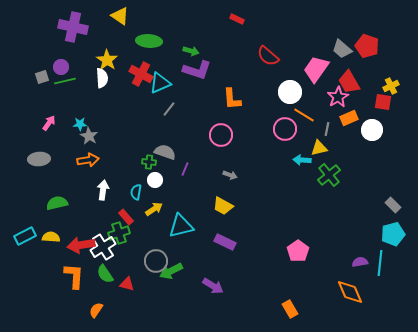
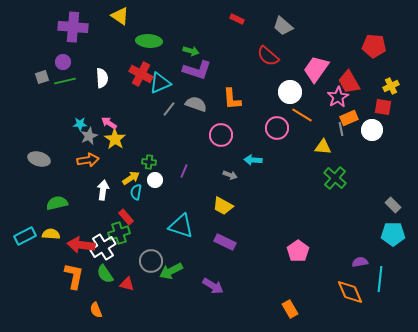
purple cross at (73, 27): rotated 8 degrees counterclockwise
red pentagon at (367, 46): moved 7 px right; rotated 15 degrees counterclockwise
gray trapezoid at (342, 49): moved 59 px left, 23 px up
yellow star at (107, 60): moved 8 px right, 79 px down
purple circle at (61, 67): moved 2 px right, 5 px up
red square at (383, 102): moved 5 px down
orange line at (304, 115): moved 2 px left
pink arrow at (49, 123): moved 60 px right; rotated 91 degrees counterclockwise
pink circle at (285, 129): moved 8 px left, 1 px up
gray line at (327, 129): moved 14 px right; rotated 24 degrees counterclockwise
gray star at (89, 136): rotated 18 degrees clockwise
yellow triangle at (319, 148): moved 4 px right, 1 px up; rotated 18 degrees clockwise
gray semicircle at (165, 152): moved 31 px right, 48 px up
gray ellipse at (39, 159): rotated 20 degrees clockwise
cyan arrow at (302, 160): moved 49 px left
purple line at (185, 169): moved 1 px left, 2 px down
green cross at (329, 175): moved 6 px right, 3 px down; rotated 10 degrees counterclockwise
yellow arrow at (154, 209): moved 23 px left, 31 px up
cyan triangle at (181, 226): rotated 32 degrees clockwise
cyan pentagon at (393, 234): rotated 15 degrees clockwise
yellow semicircle at (51, 237): moved 3 px up
red arrow at (81, 245): rotated 16 degrees clockwise
gray circle at (156, 261): moved 5 px left
cyan line at (380, 263): moved 16 px down
orange L-shape at (74, 276): rotated 8 degrees clockwise
orange semicircle at (96, 310): rotated 56 degrees counterclockwise
